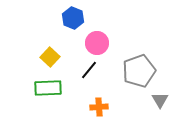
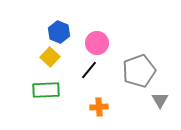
blue hexagon: moved 14 px left, 14 px down
green rectangle: moved 2 px left, 2 px down
